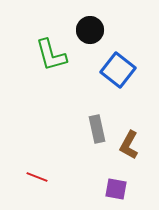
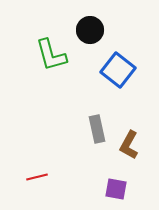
red line: rotated 35 degrees counterclockwise
